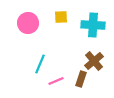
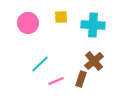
cyan line: rotated 24 degrees clockwise
